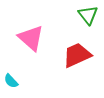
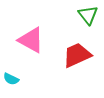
pink triangle: moved 2 px down; rotated 12 degrees counterclockwise
cyan semicircle: moved 2 px up; rotated 21 degrees counterclockwise
